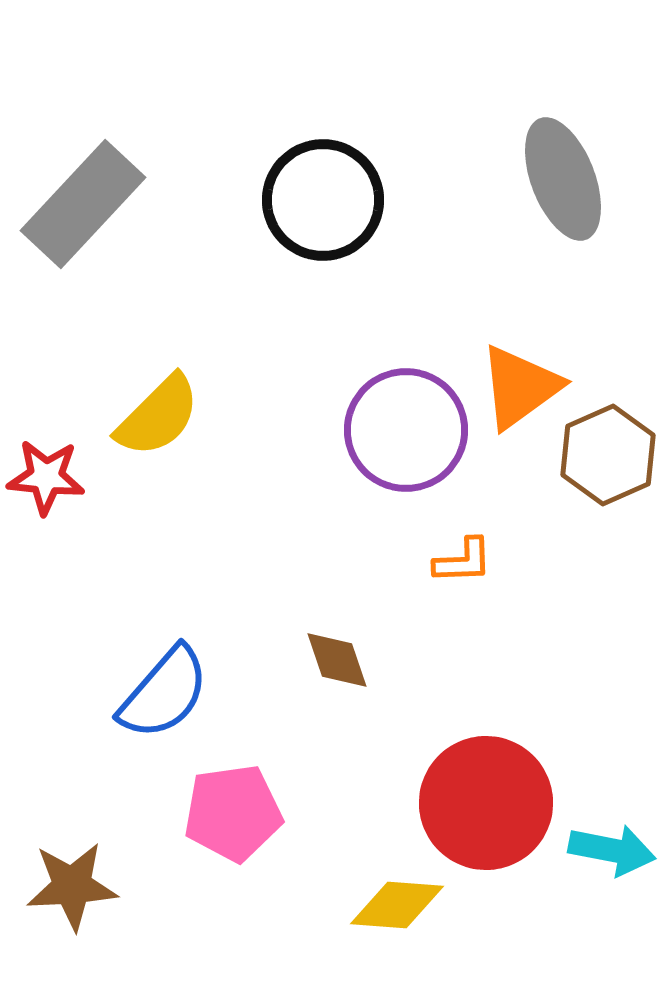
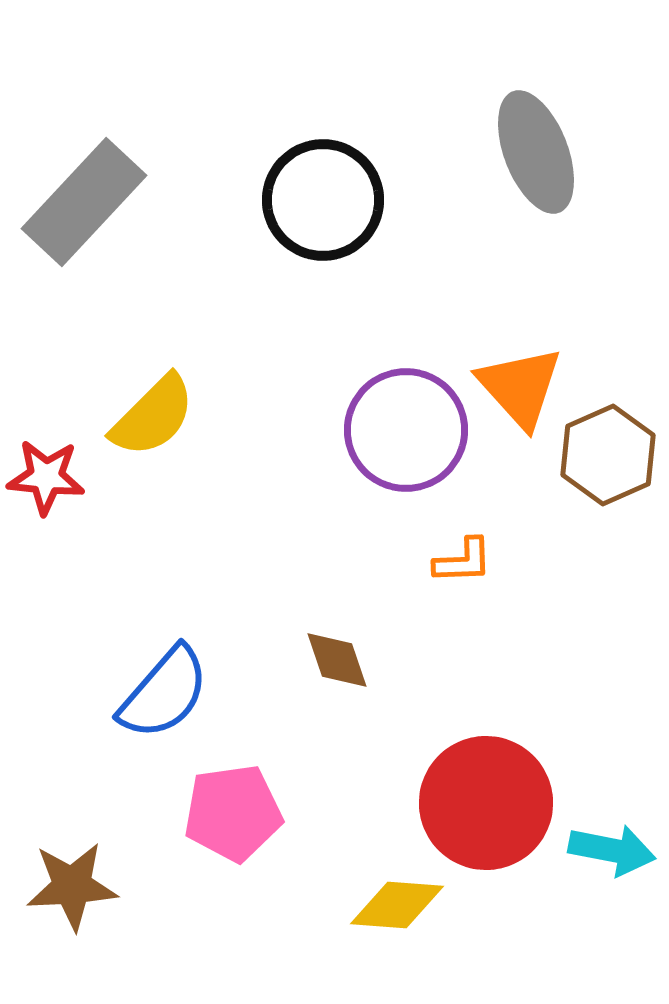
gray ellipse: moved 27 px left, 27 px up
gray rectangle: moved 1 px right, 2 px up
orange triangle: rotated 36 degrees counterclockwise
yellow semicircle: moved 5 px left
